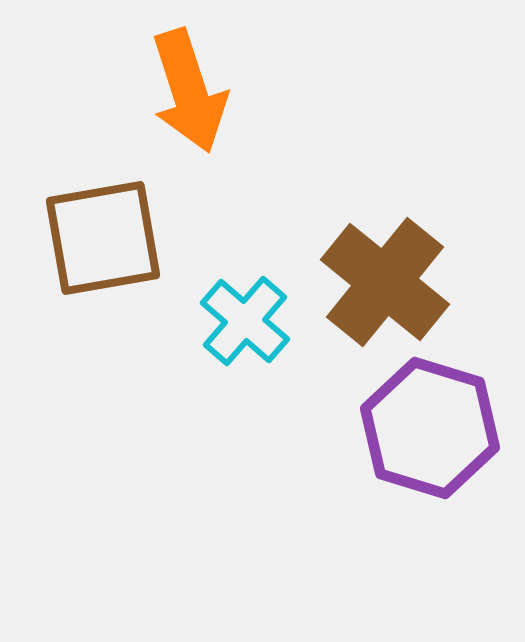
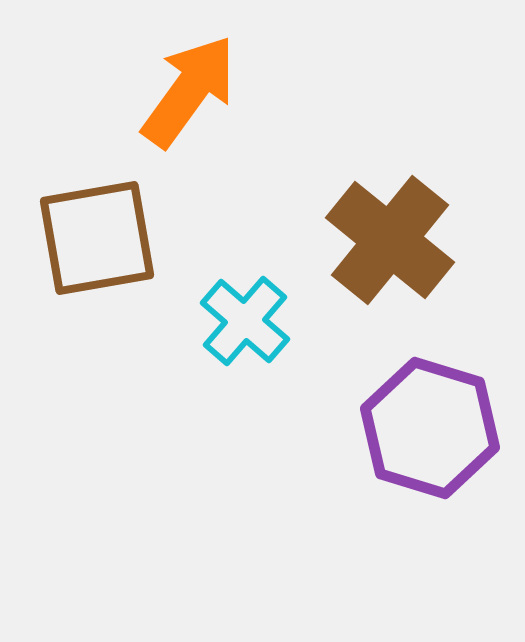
orange arrow: rotated 126 degrees counterclockwise
brown square: moved 6 px left
brown cross: moved 5 px right, 42 px up
